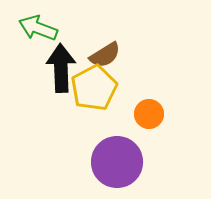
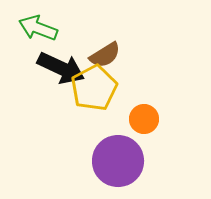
black arrow: rotated 117 degrees clockwise
orange circle: moved 5 px left, 5 px down
purple circle: moved 1 px right, 1 px up
